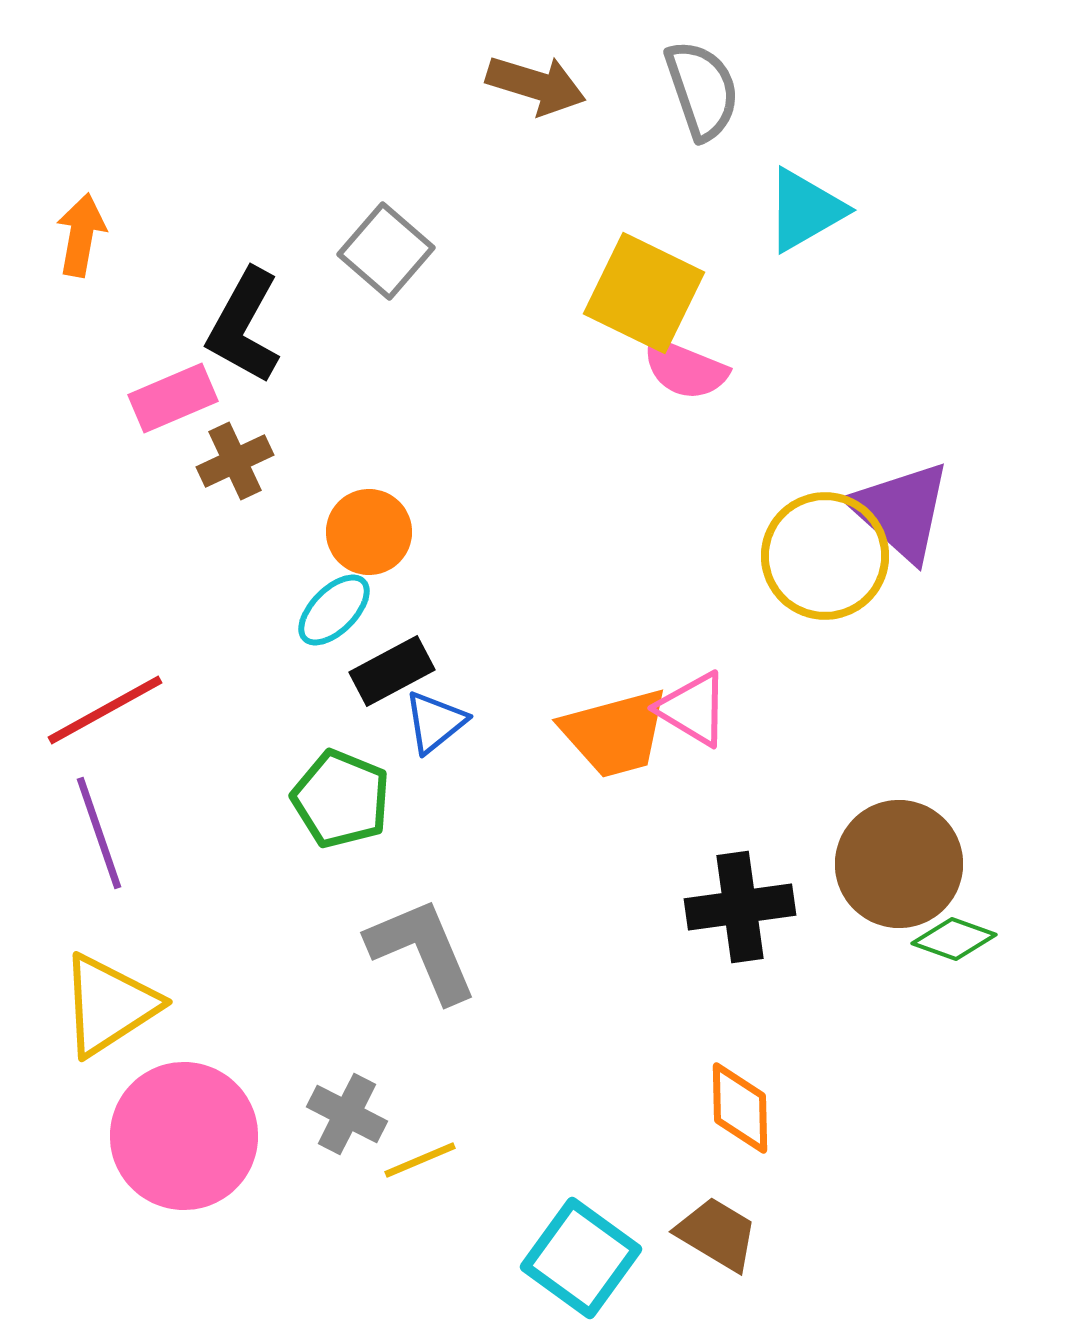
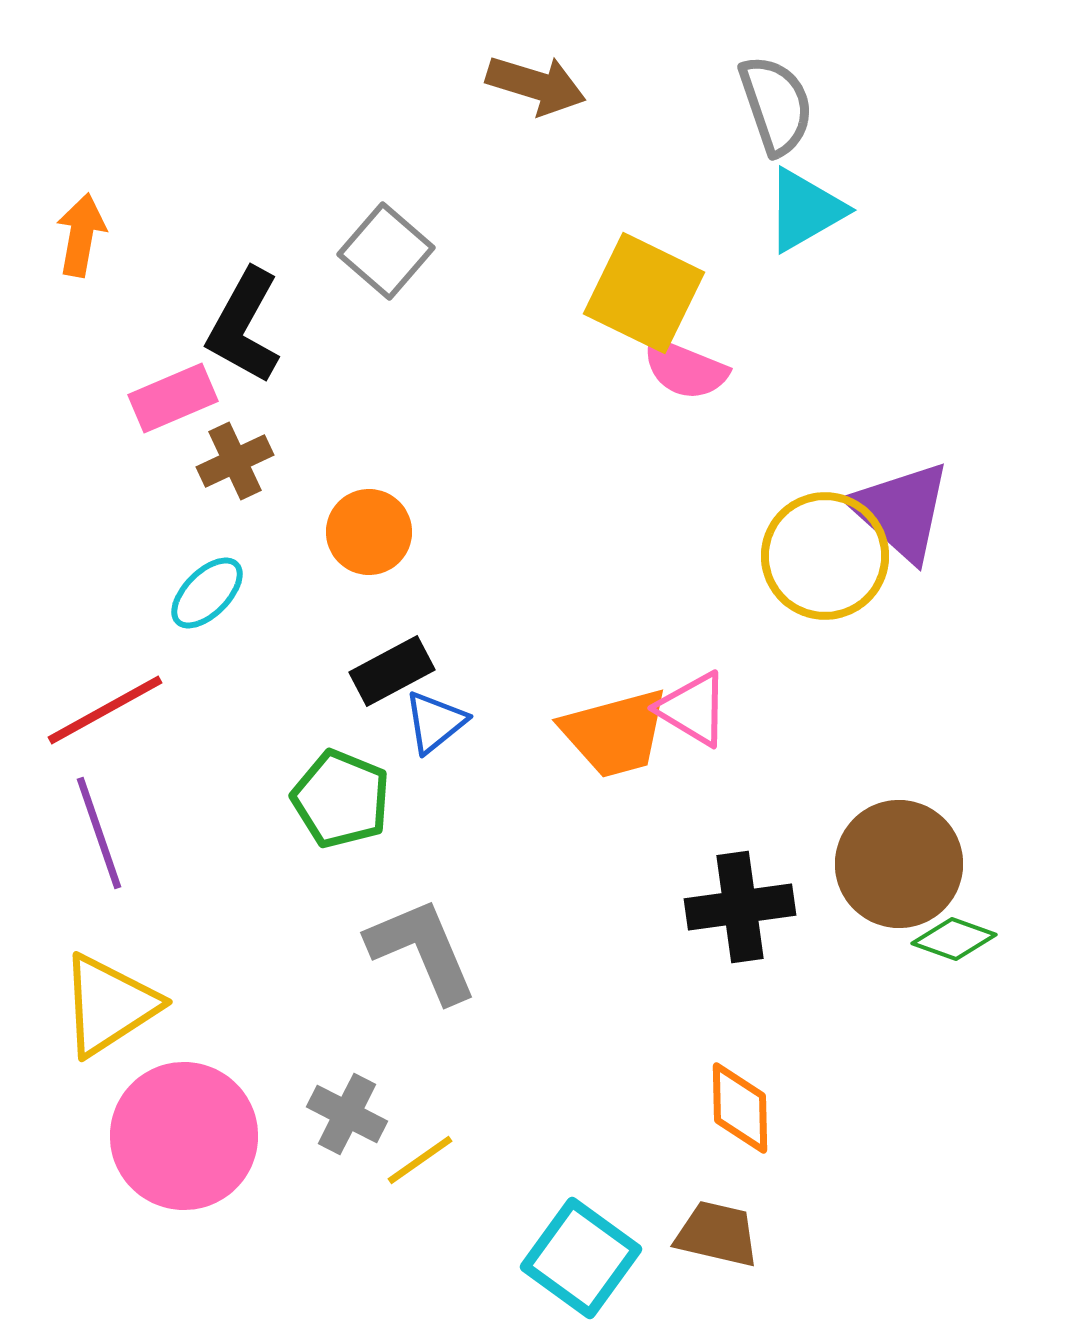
gray semicircle: moved 74 px right, 15 px down
cyan ellipse: moved 127 px left, 17 px up
yellow line: rotated 12 degrees counterclockwise
brown trapezoid: rotated 18 degrees counterclockwise
